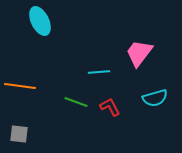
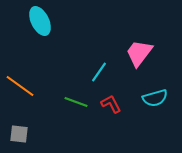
cyan line: rotated 50 degrees counterclockwise
orange line: rotated 28 degrees clockwise
red L-shape: moved 1 px right, 3 px up
